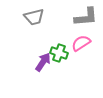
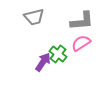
gray L-shape: moved 4 px left, 4 px down
green cross: moved 1 px left, 1 px down; rotated 18 degrees clockwise
